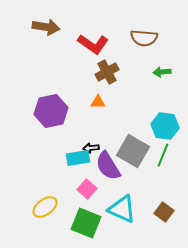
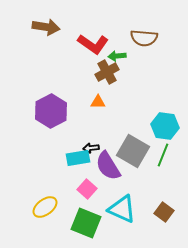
green arrow: moved 45 px left, 16 px up
purple hexagon: rotated 16 degrees counterclockwise
